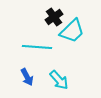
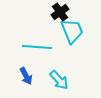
black cross: moved 6 px right, 5 px up
cyan trapezoid: rotated 68 degrees counterclockwise
blue arrow: moved 1 px left, 1 px up
